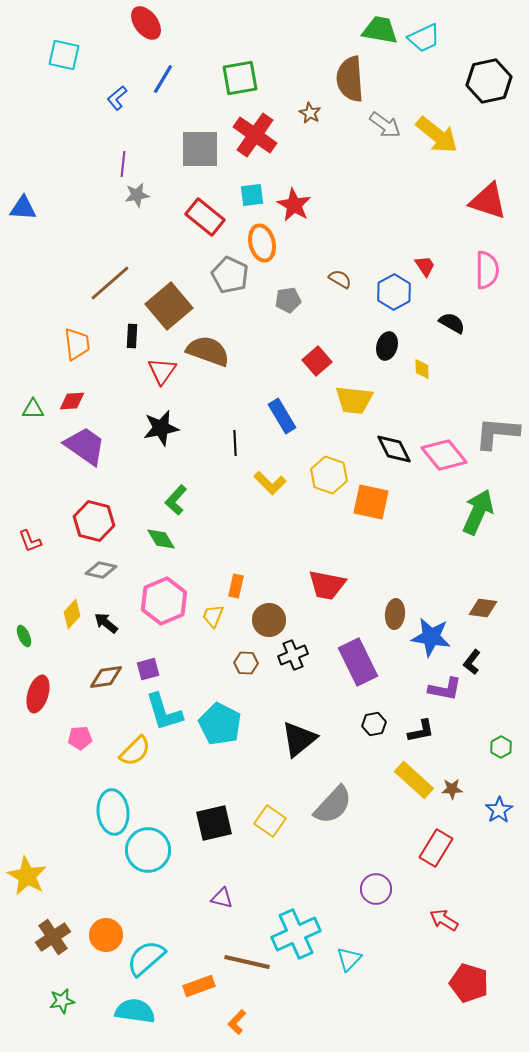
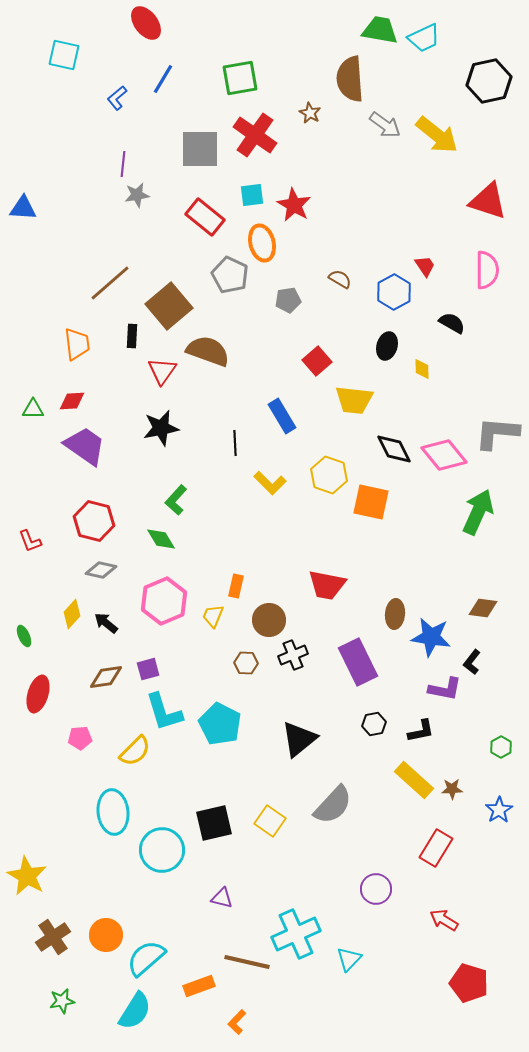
cyan circle at (148, 850): moved 14 px right
cyan semicircle at (135, 1011): rotated 114 degrees clockwise
